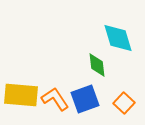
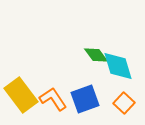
cyan diamond: moved 28 px down
green diamond: moved 1 px left, 10 px up; rotated 30 degrees counterclockwise
yellow rectangle: rotated 48 degrees clockwise
orange L-shape: moved 2 px left
